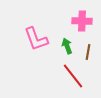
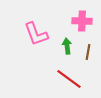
pink L-shape: moved 5 px up
green arrow: rotated 14 degrees clockwise
red line: moved 4 px left, 3 px down; rotated 16 degrees counterclockwise
